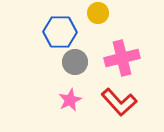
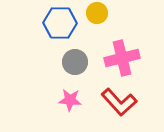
yellow circle: moved 1 px left
blue hexagon: moved 9 px up
pink star: rotated 30 degrees clockwise
